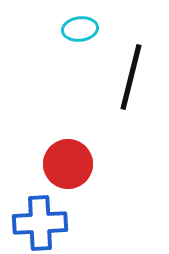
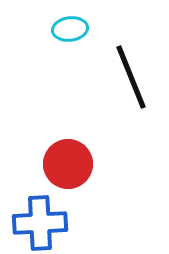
cyan ellipse: moved 10 px left
black line: rotated 36 degrees counterclockwise
